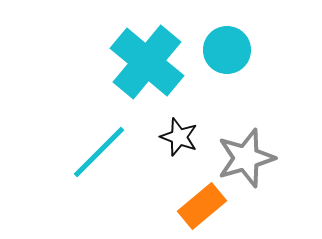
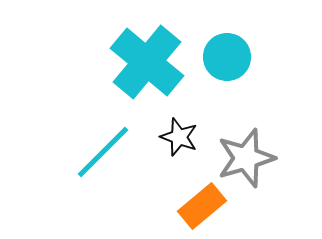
cyan circle: moved 7 px down
cyan line: moved 4 px right
